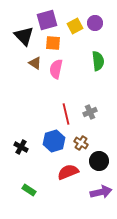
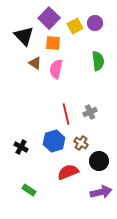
purple square: moved 2 px right, 2 px up; rotated 30 degrees counterclockwise
